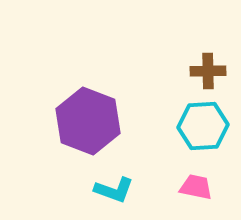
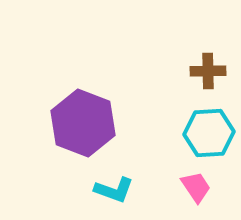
purple hexagon: moved 5 px left, 2 px down
cyan hexagon: moved 6 px right, 7 px down
pink trapezoid: rotated 44 degrees clockwise
